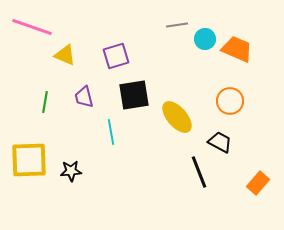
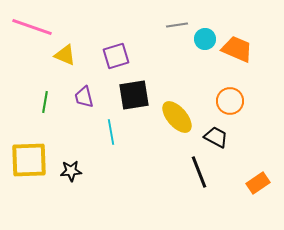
black trapezoid: moved 4 px left, 5 px up
orange rectangle: rotated 15 degrees clockwise
